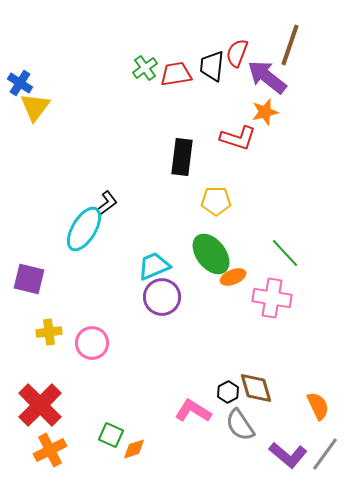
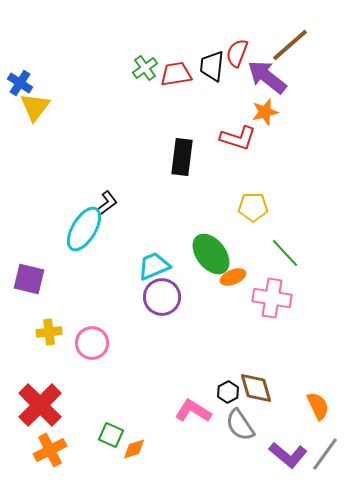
brown line: rotated 30 degrees clockwise
yellow pentagon: moved 37 px right, 6 px down
